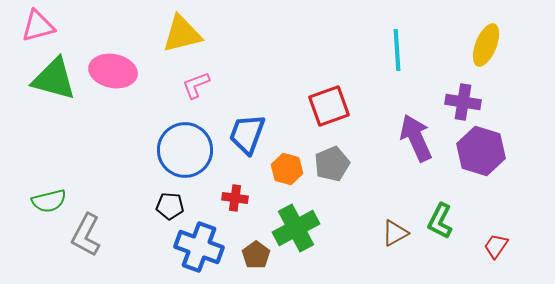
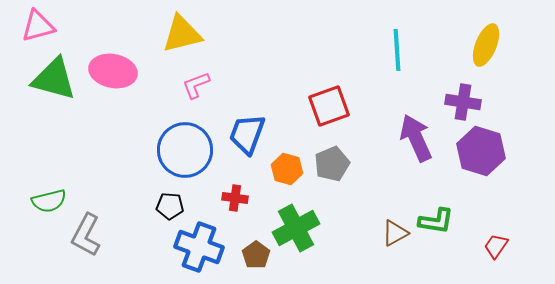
green L-shape: moved 4 px left; rotated 108 degrees counterclockwise
